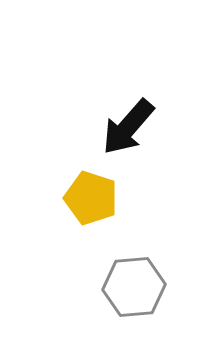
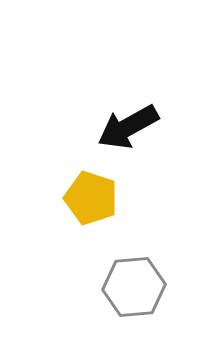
black arrow: rotated 20 degrees clockwise
